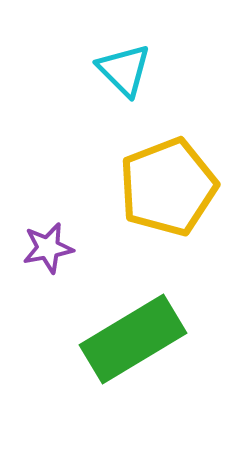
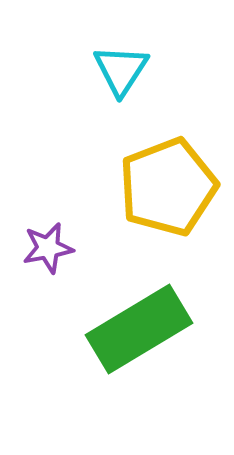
cyan triangle: moved 3 px left; rotated 18 degrees clockwise
green rectangle: moved 6 px right, 10 px up
